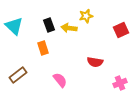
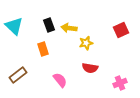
yellow star: moved 27 px down
orange rectangle: moved 1 px down
red semicircle: moved 5 px left, 6 px down
